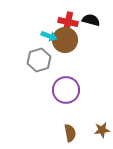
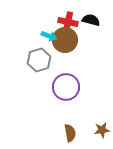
purple circle: moved 3 px up
